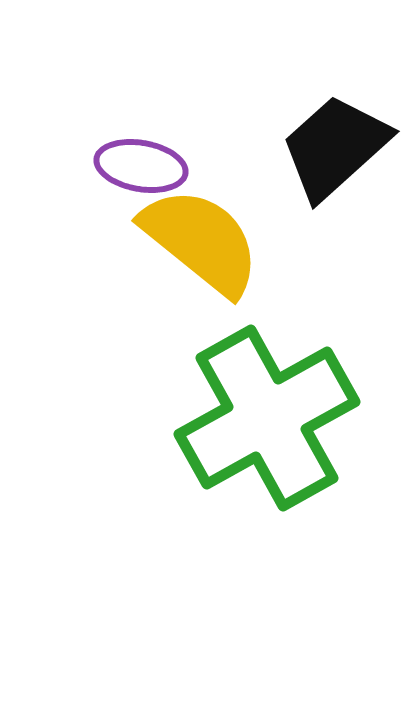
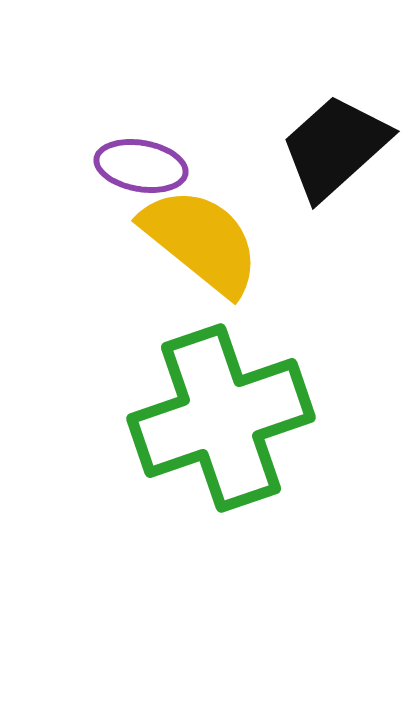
green cross: moved 46 px left; rotated 10 degrees clockwise
